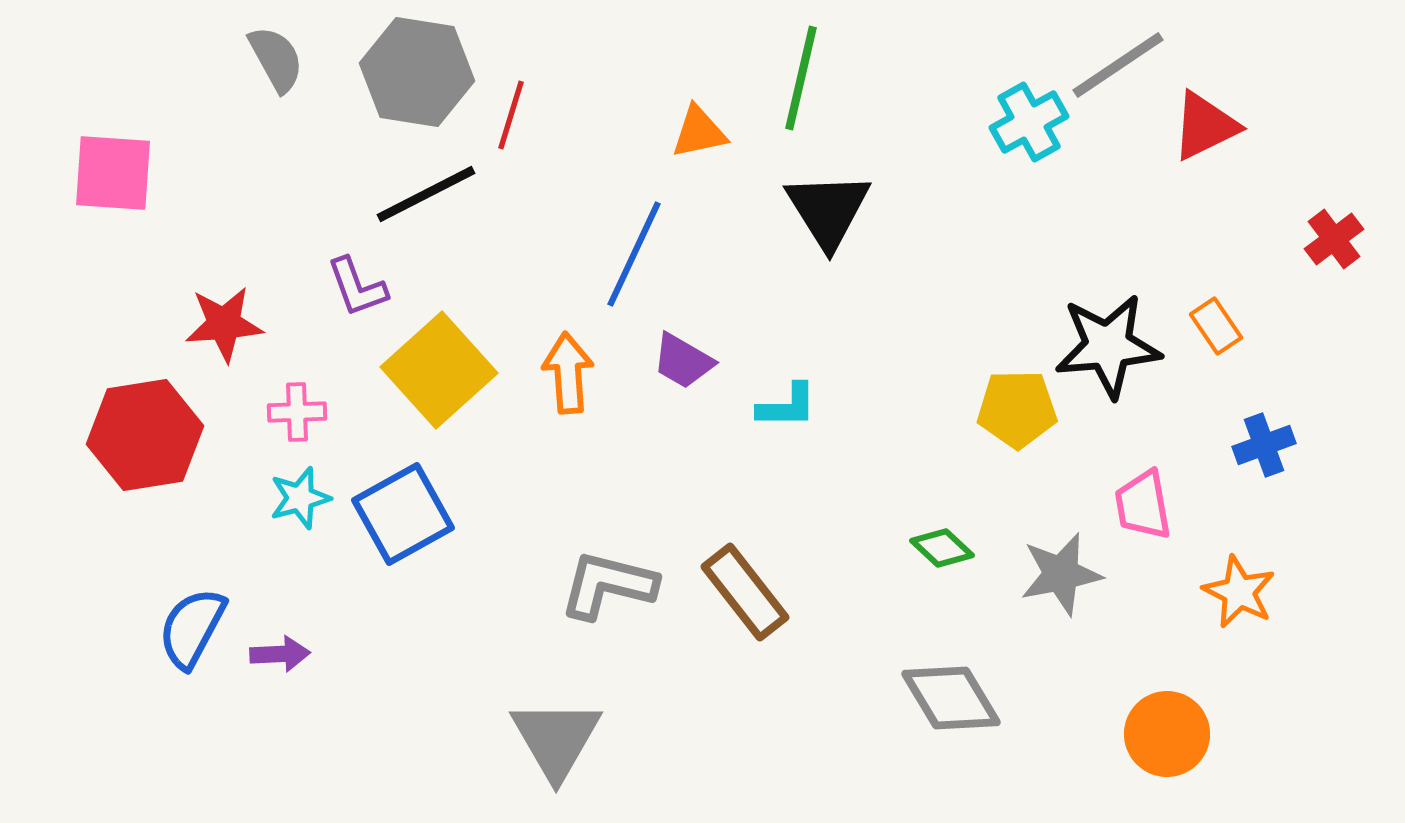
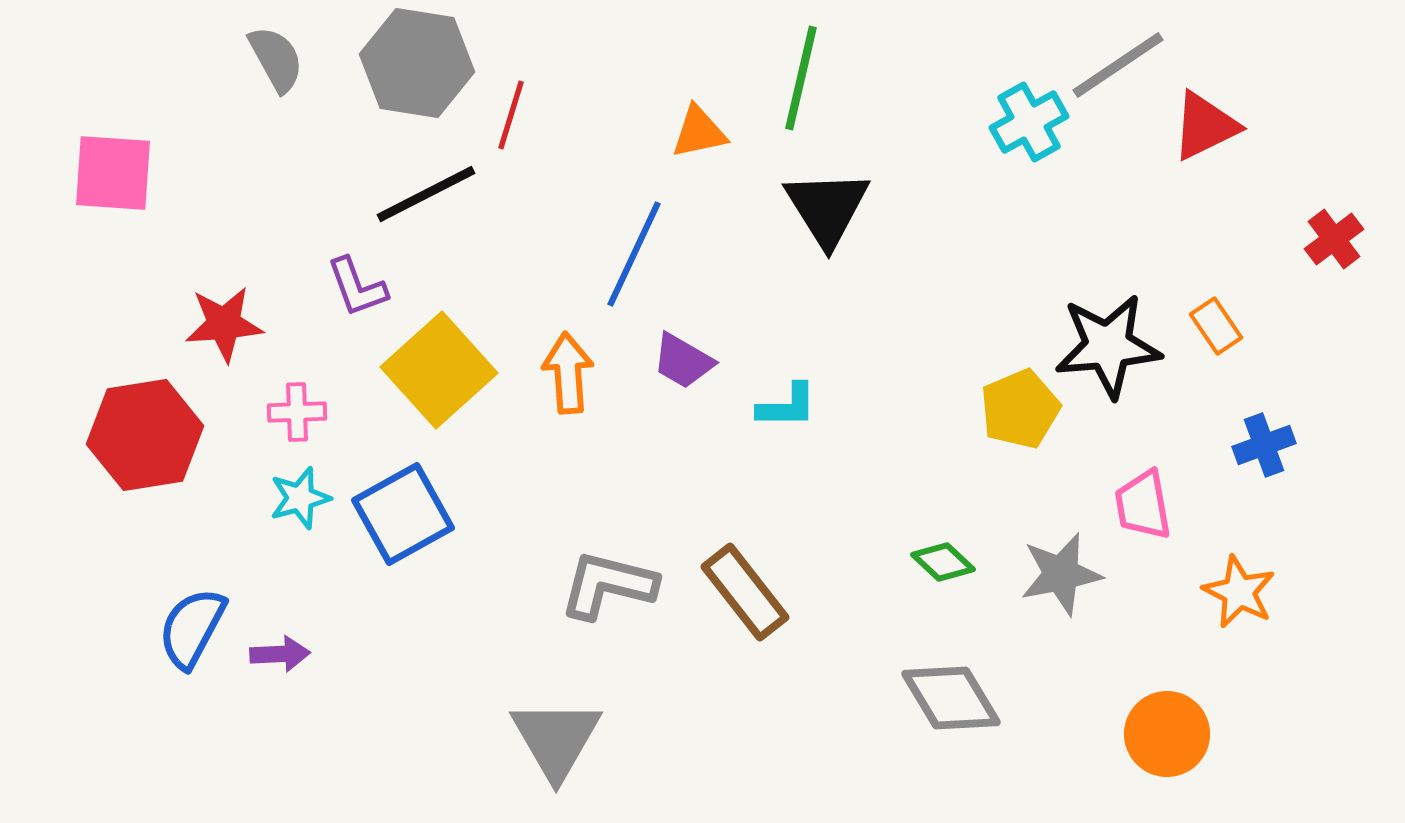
gray hexagon: moved 9 px up
black triangle: moved 1 px left, 2 px up
yellow pentagon: moved 3 px right; rotated 22 degrees counterclockwise
green diamond: moved 1 px right, 14 px down
